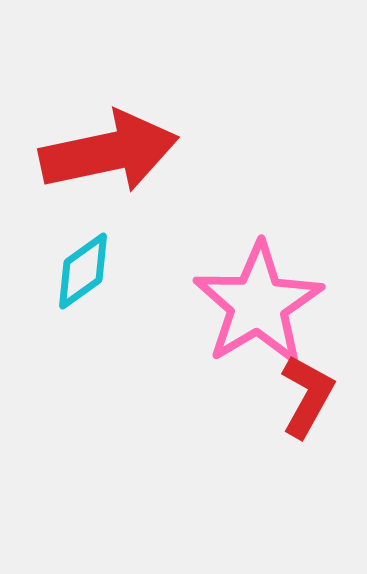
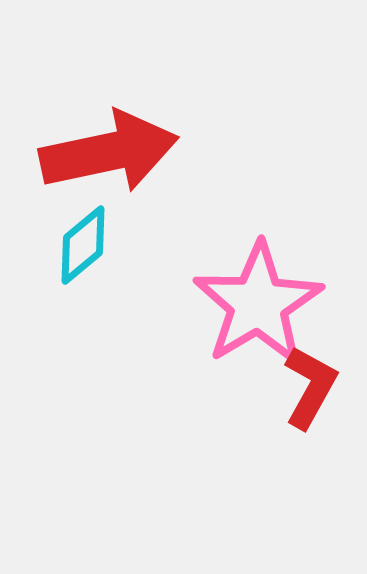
cyan diamond: moved 26 px up; rotated 4 degrees counterclockwise
red L-shape: moved 3 px right, 9 px up
